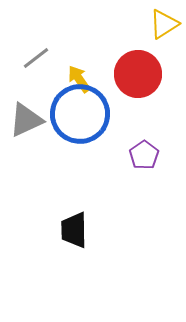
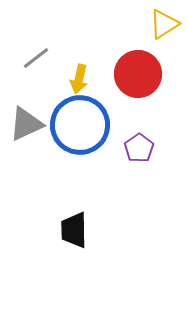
yellow arrow: rotated 132 degrees counterclockwise
blue circle: moved 11 px down
gray triangle: moved 4 px down
purple pentagon: moved 5 px left, 7 px up
